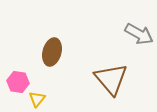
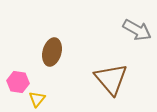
gray arrow: moved 2 px left, 4 px up
